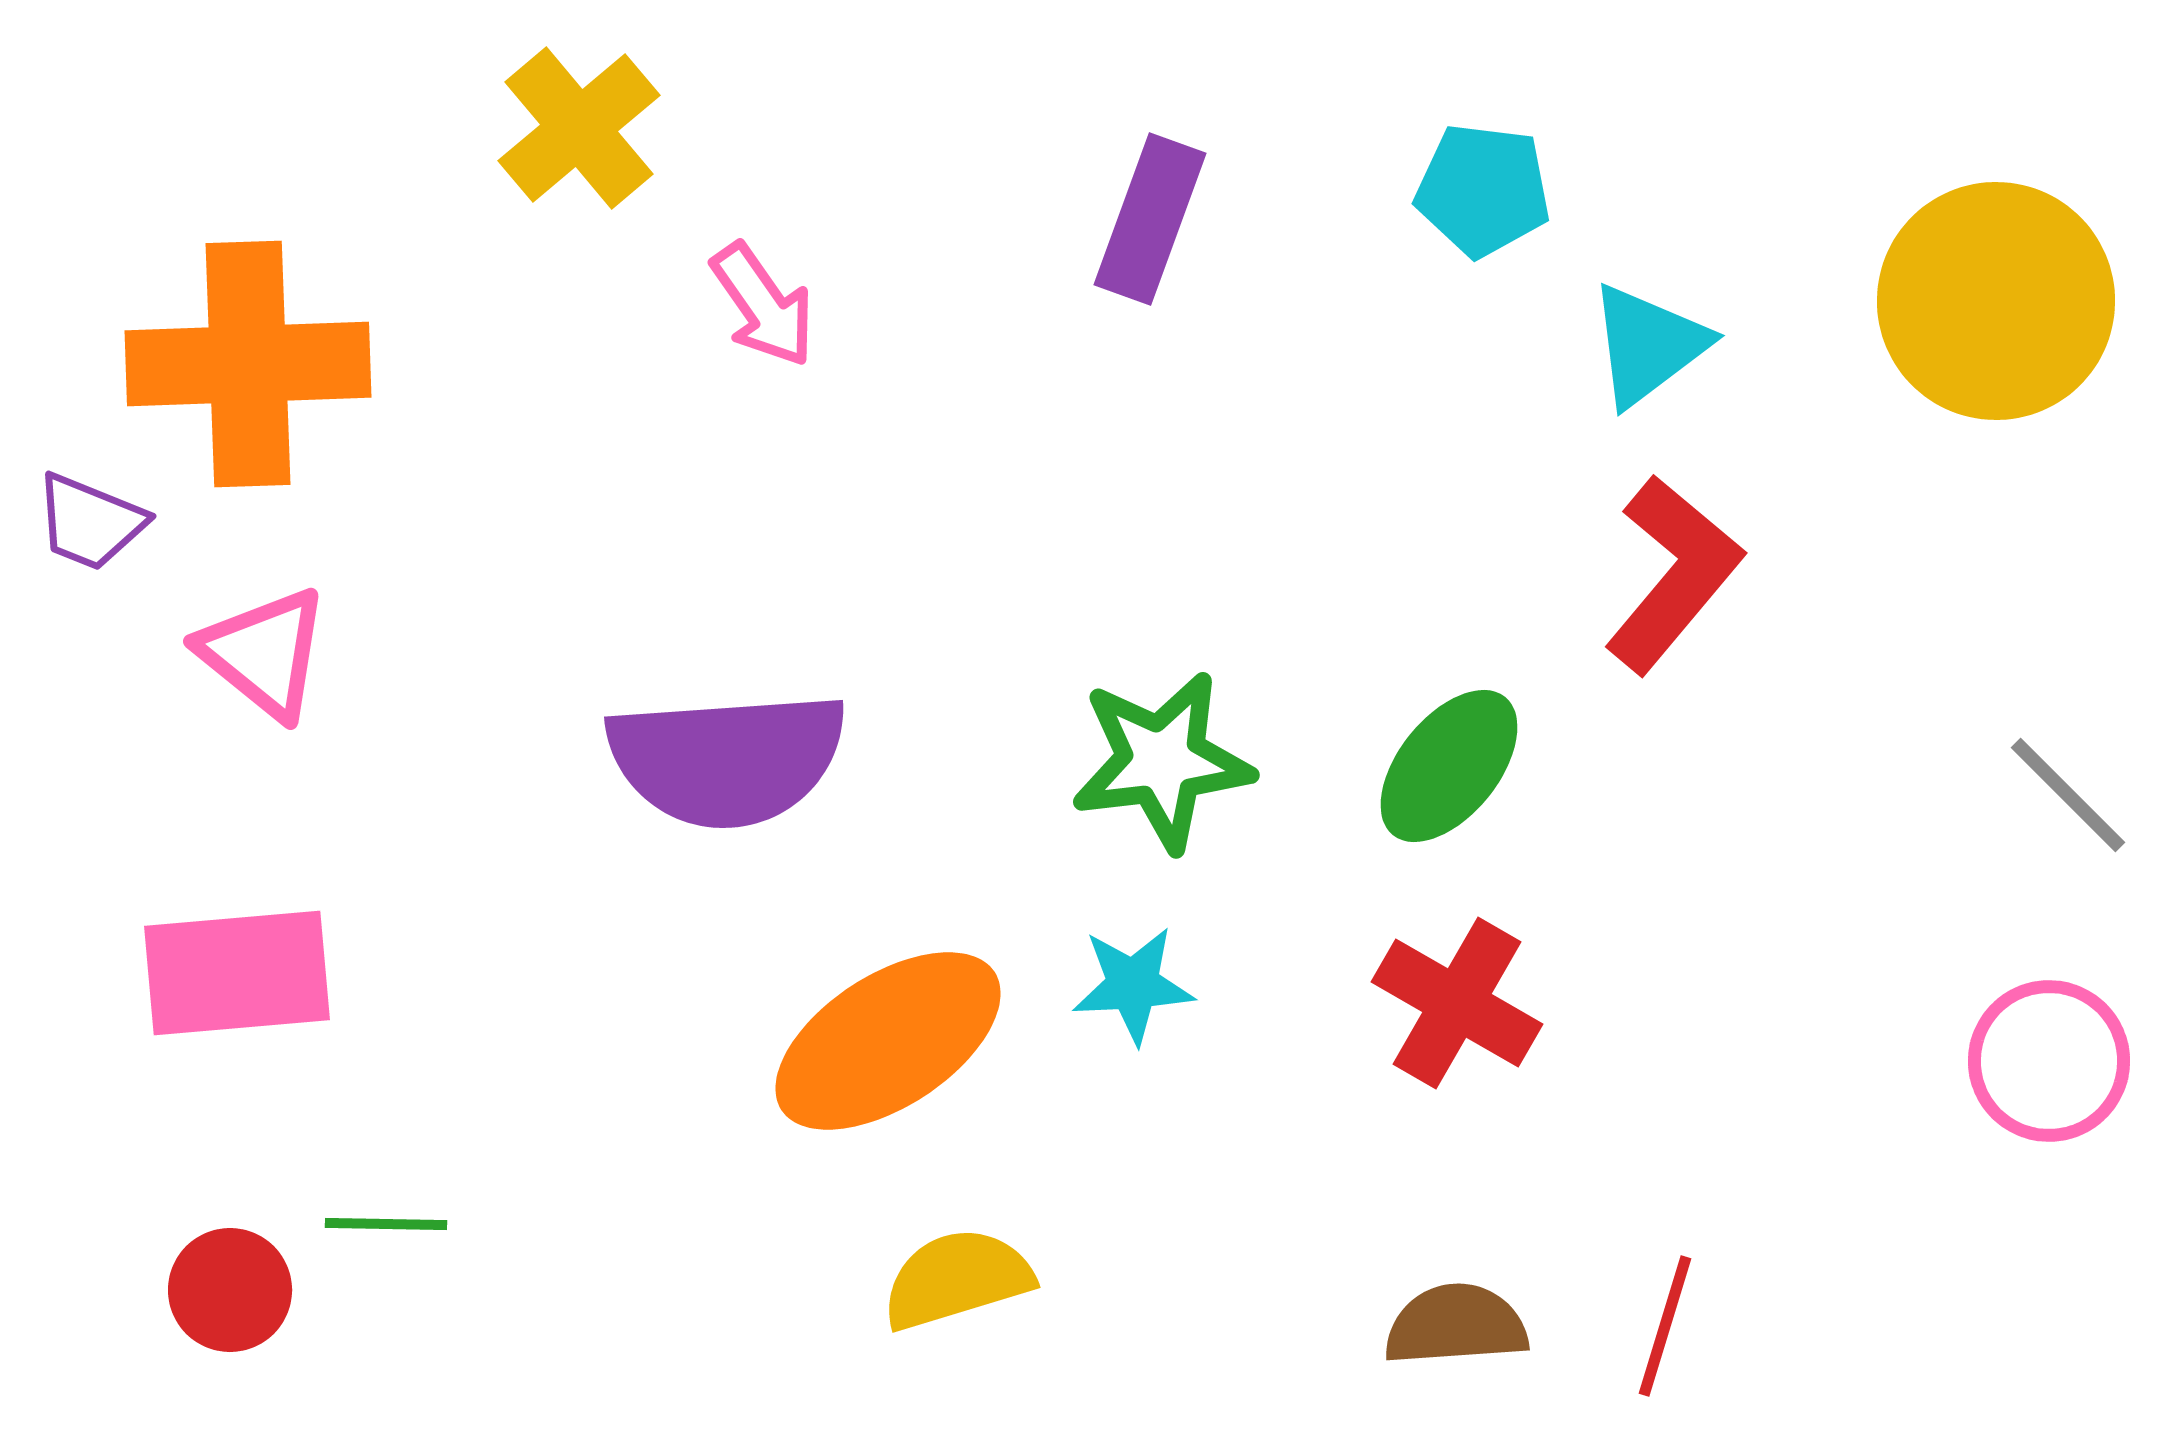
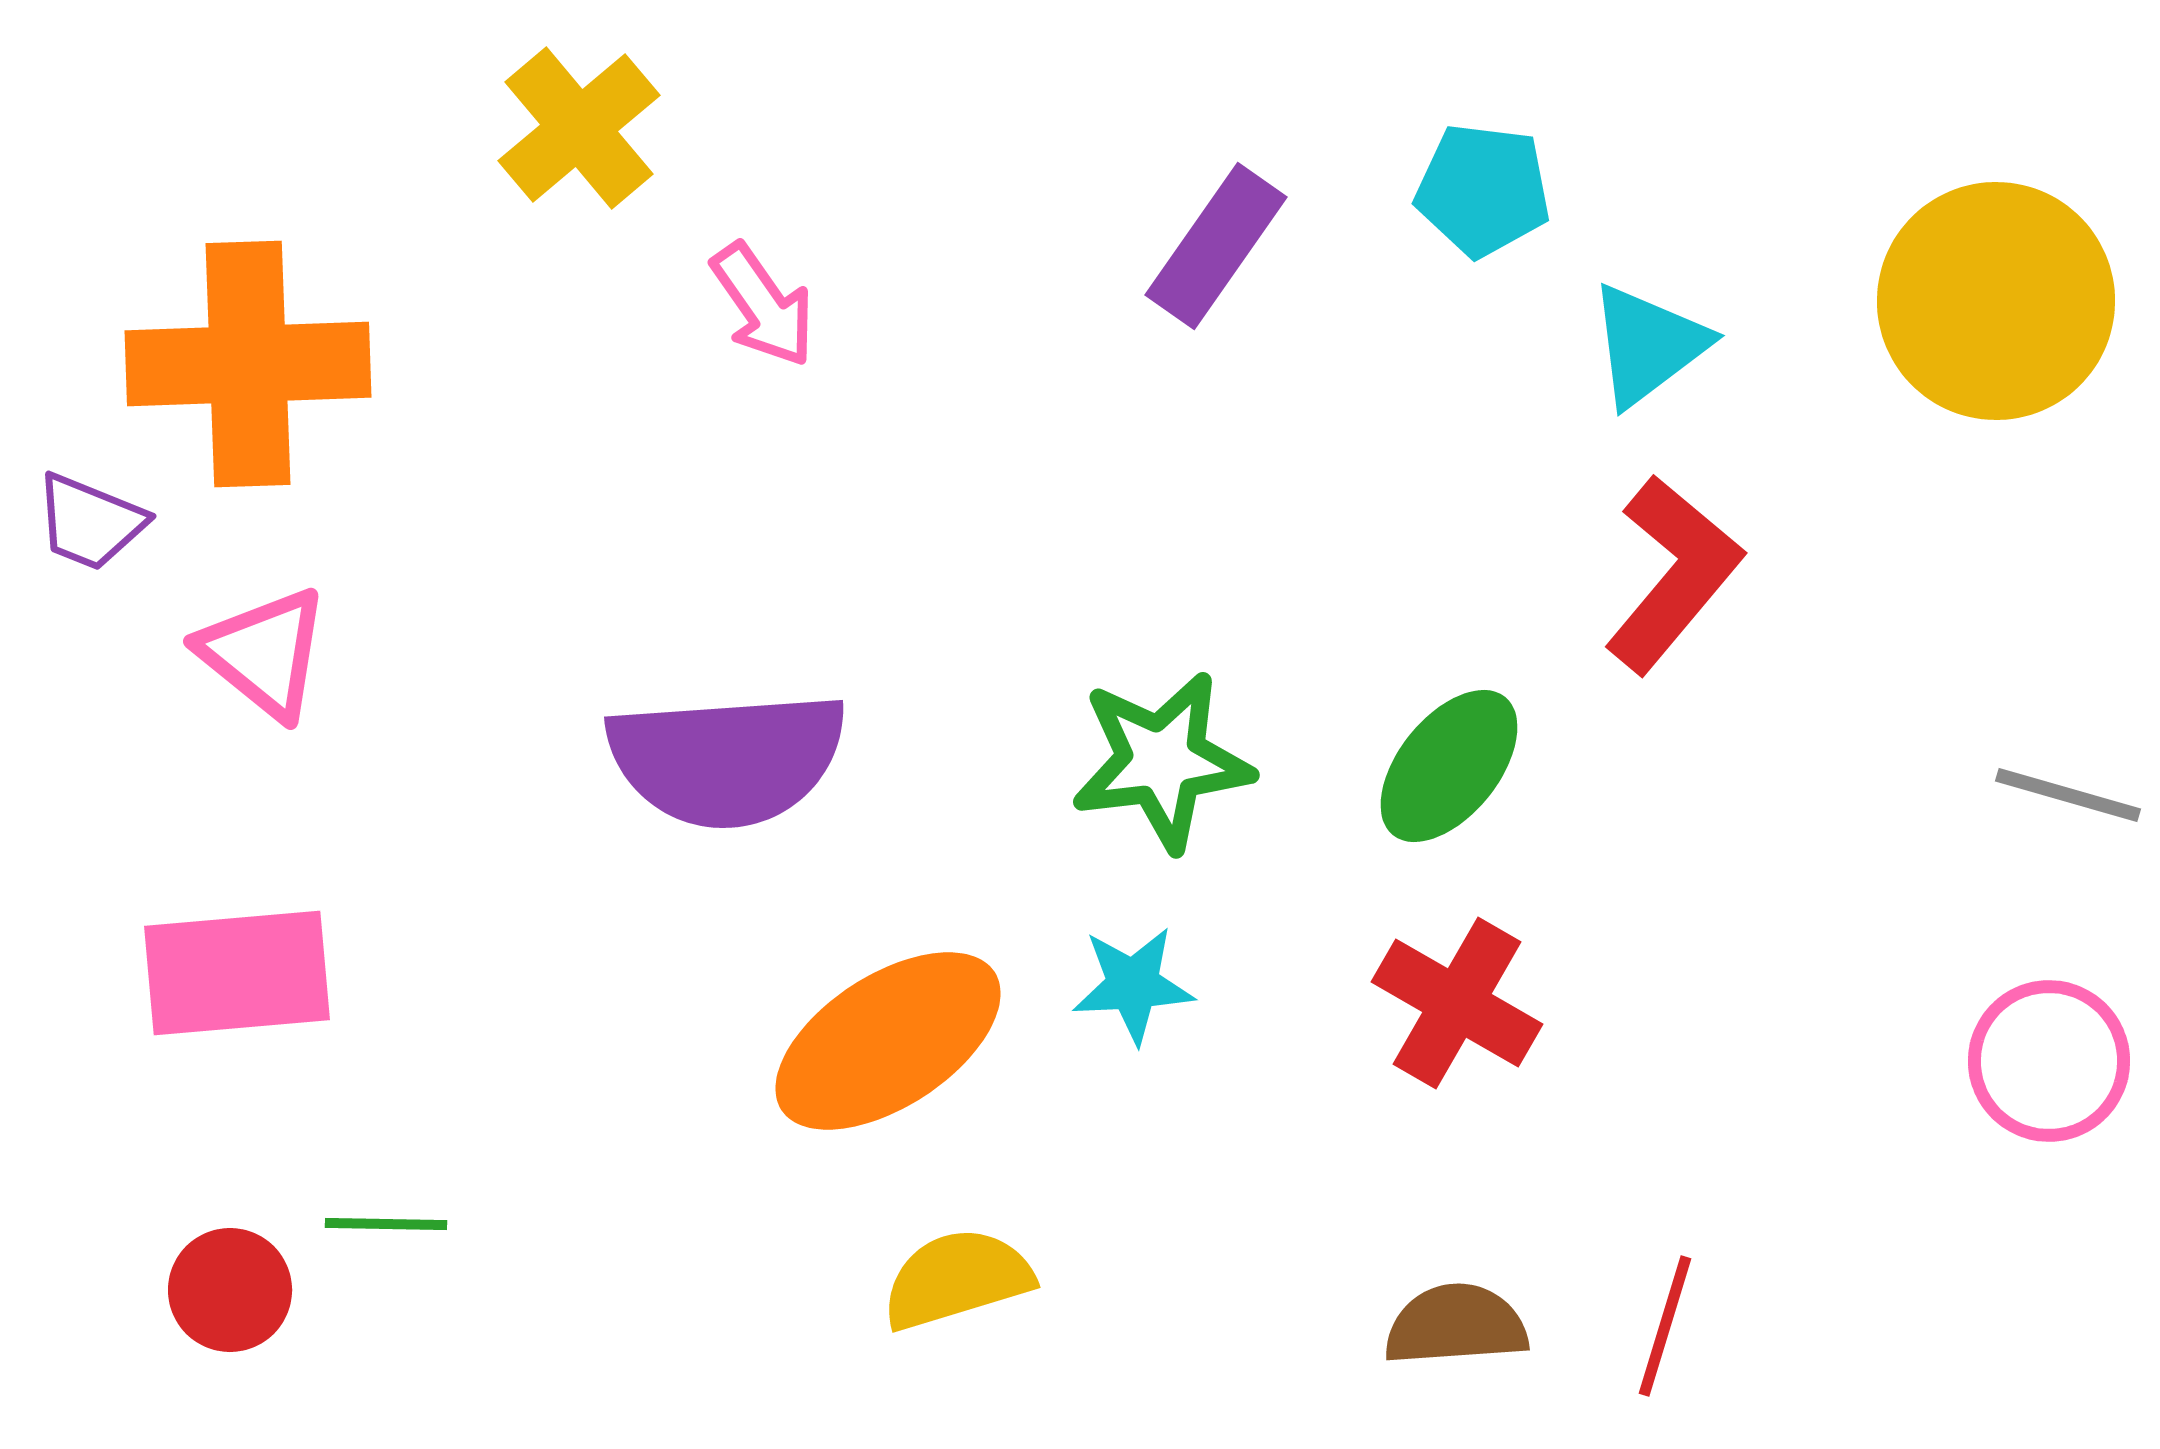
purple rectangle: moved 66 px right, 27 px down; rotated 15 degrees clockwise
gray line: rotated 29 degrees counterclockwise
